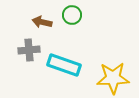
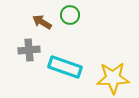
green circle: moved 2 px left
brown arrow: rotated 18 degrees clockwise
cyan rectangle: moved 1 px right, 2 px down
